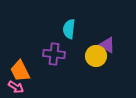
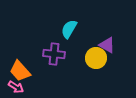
cyan semicircle: rotated 24 degrees clockwise
yellow circle: moved 2 px down
orange trapezoid: rotated 15 degrees counterclockwise
